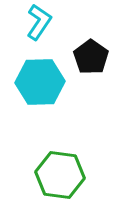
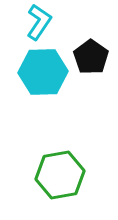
cyan hexagon: moved 3 px right, 10 px up
green hexagon: rotated 18 degrees counterclockwise
